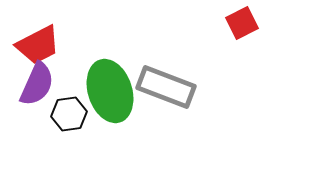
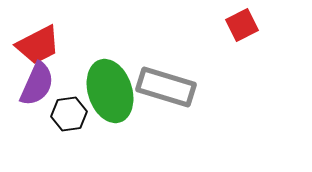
red square: moved 2 px down
gray rectangle: rotated 4 degrees counterclockwise
